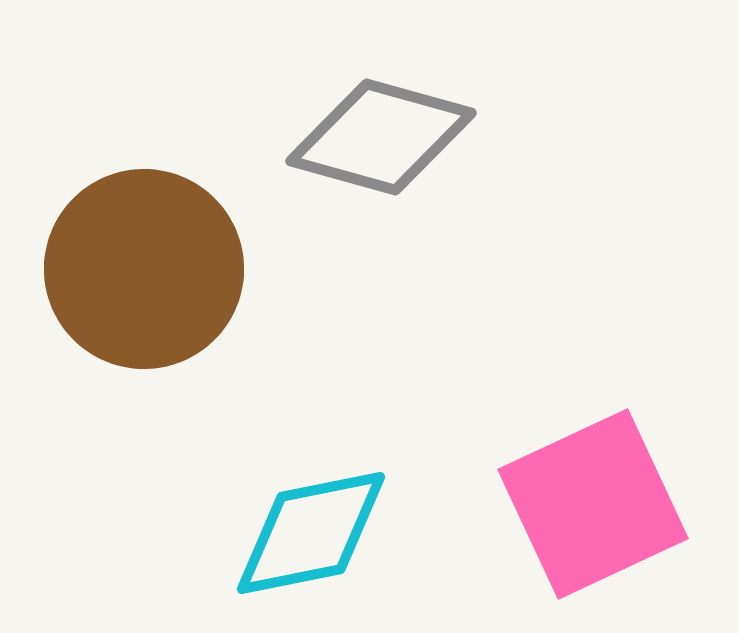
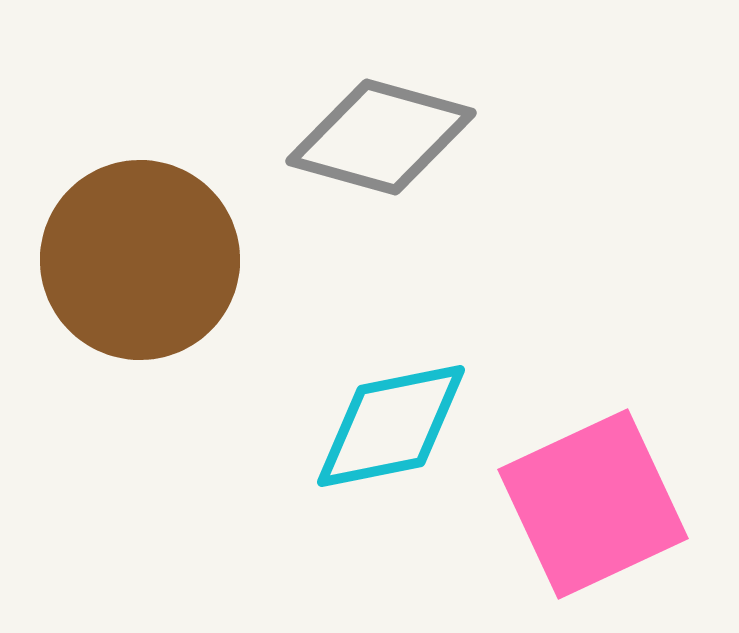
brown circle: moved 4 px left, 9 px up
cyan diamond: moved 80 px right, 107 px up
